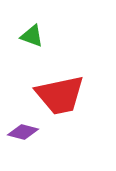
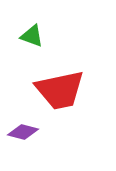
red trapezoid: moved 5 px up
